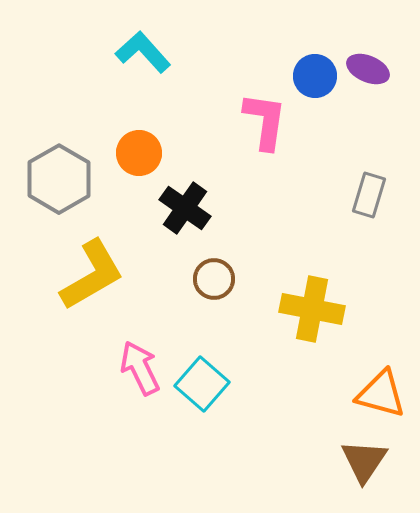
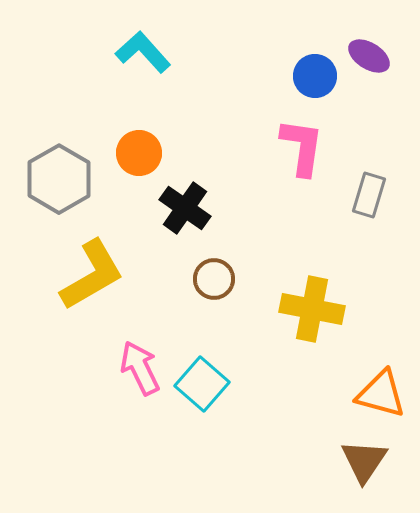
purple ellipse: moved 1 px right, 13 px up; rotated 9 degrees clockwise
pink L-shape: moved 37 px right, 26 px down
